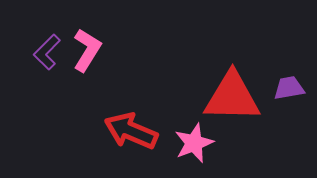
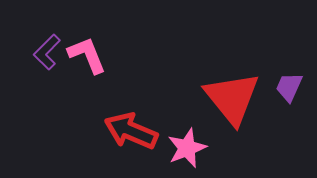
pink L-shape: moved 5 px down; rotated 54 degrees counterclockwise
purple trapezoid: moved 1 px up; rotated 56 degrees counterclockwise
red triangle: moved 1 px down; rotated 50 degrees clockwise
pink star: moved 7 px left, 5 px down
